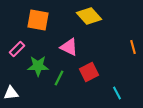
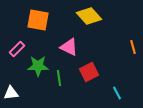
green line: rotated 35 degrees counterclockwise
